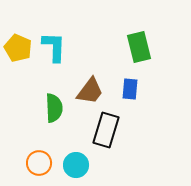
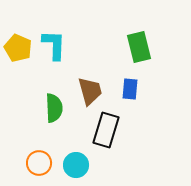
cyan L-shape: moved 2 px up
brown trapezoid: rotated 52 degrees counterclockwise
